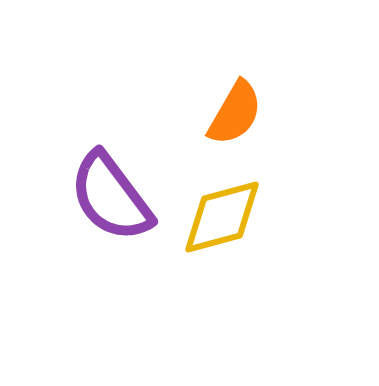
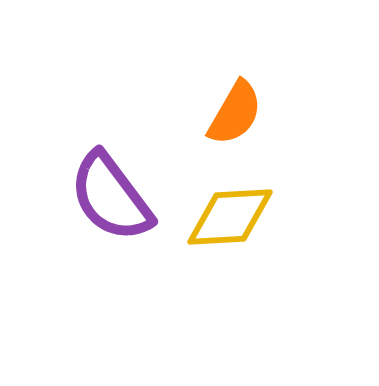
yellow diamond: moved 8 px right; rotated 12 degrees clockwise
